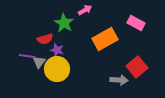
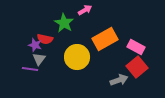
pink rectangle: moved 24 px down
red semicircle: rotated 28 degrees clockwise
purple star: moved 22 px left, 5 px up
purple line: moved 3 px right, 13 px down
gray triangle: moved 3 px up
yellow circle: moved 20 px right, 12 px up
gray arrow: rotated 24 degrees counterclockwise
